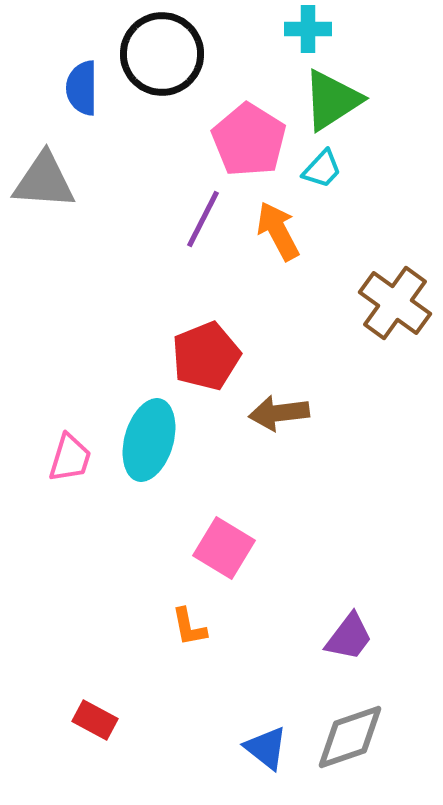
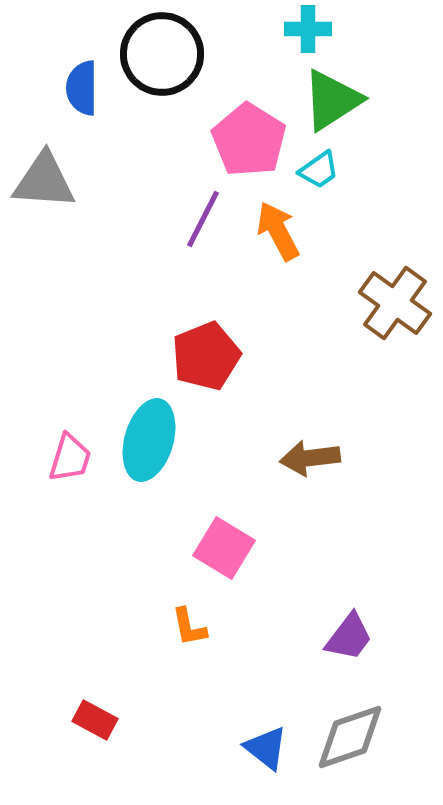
cyan trapezoid: moved 3 px left, 1 px down; rotated 12 degrees clockwise
brown arrow: moved 31 px right, 45 px down
